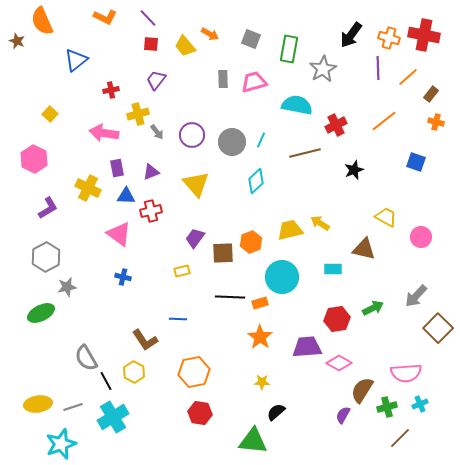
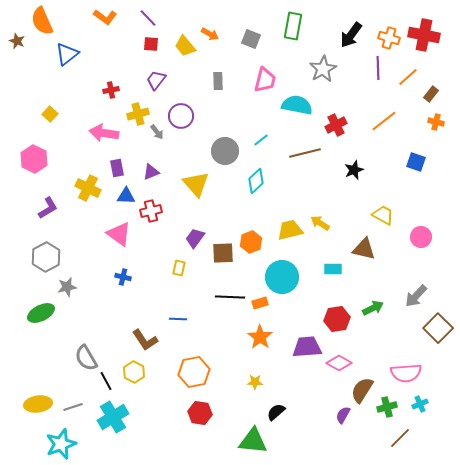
orange L-shape at (105, 17): rotated 10 degrees clockwise
green rectangle at (289, 49): moved 4 px right, 23 px up
blue triangle at (76, 60): moved 9 px left, 6 px up
gray rectangle at (223, 79): moved 5 px left, 2 px down
pink trapezoid at (254, 82): moved 11 px right, 2 px up; rotated 120 degrees clockwise
purple circle at (192, 135): moved 11 px left, 19 px up
cyan line at (261, 140): rotated 28 degrees clockwise
gray circle at (232, 142): moved 7 px left, 9 px down
yellow trapezoid at (386, 217): moved 3 px left, 2 px up
yellow rectangle at (182, 271): moved 3 px left, 3 px up; rotated 63 degrees counterclockwise
yellow star at (262, 382): moved 7 px left
